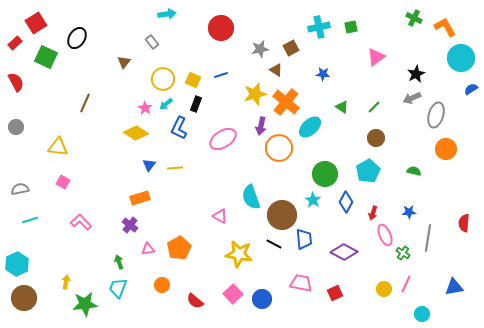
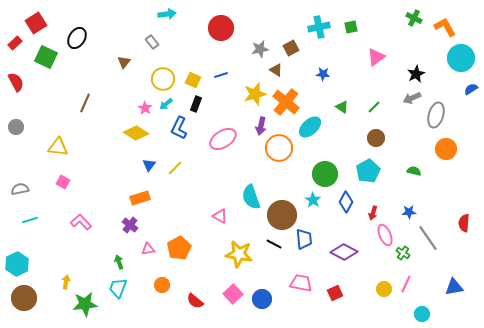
yellow line at (175, 168): rotated 42 degrees counterclockwise
gray line at (428, 238): rotated 44 degrees counterclockwise
